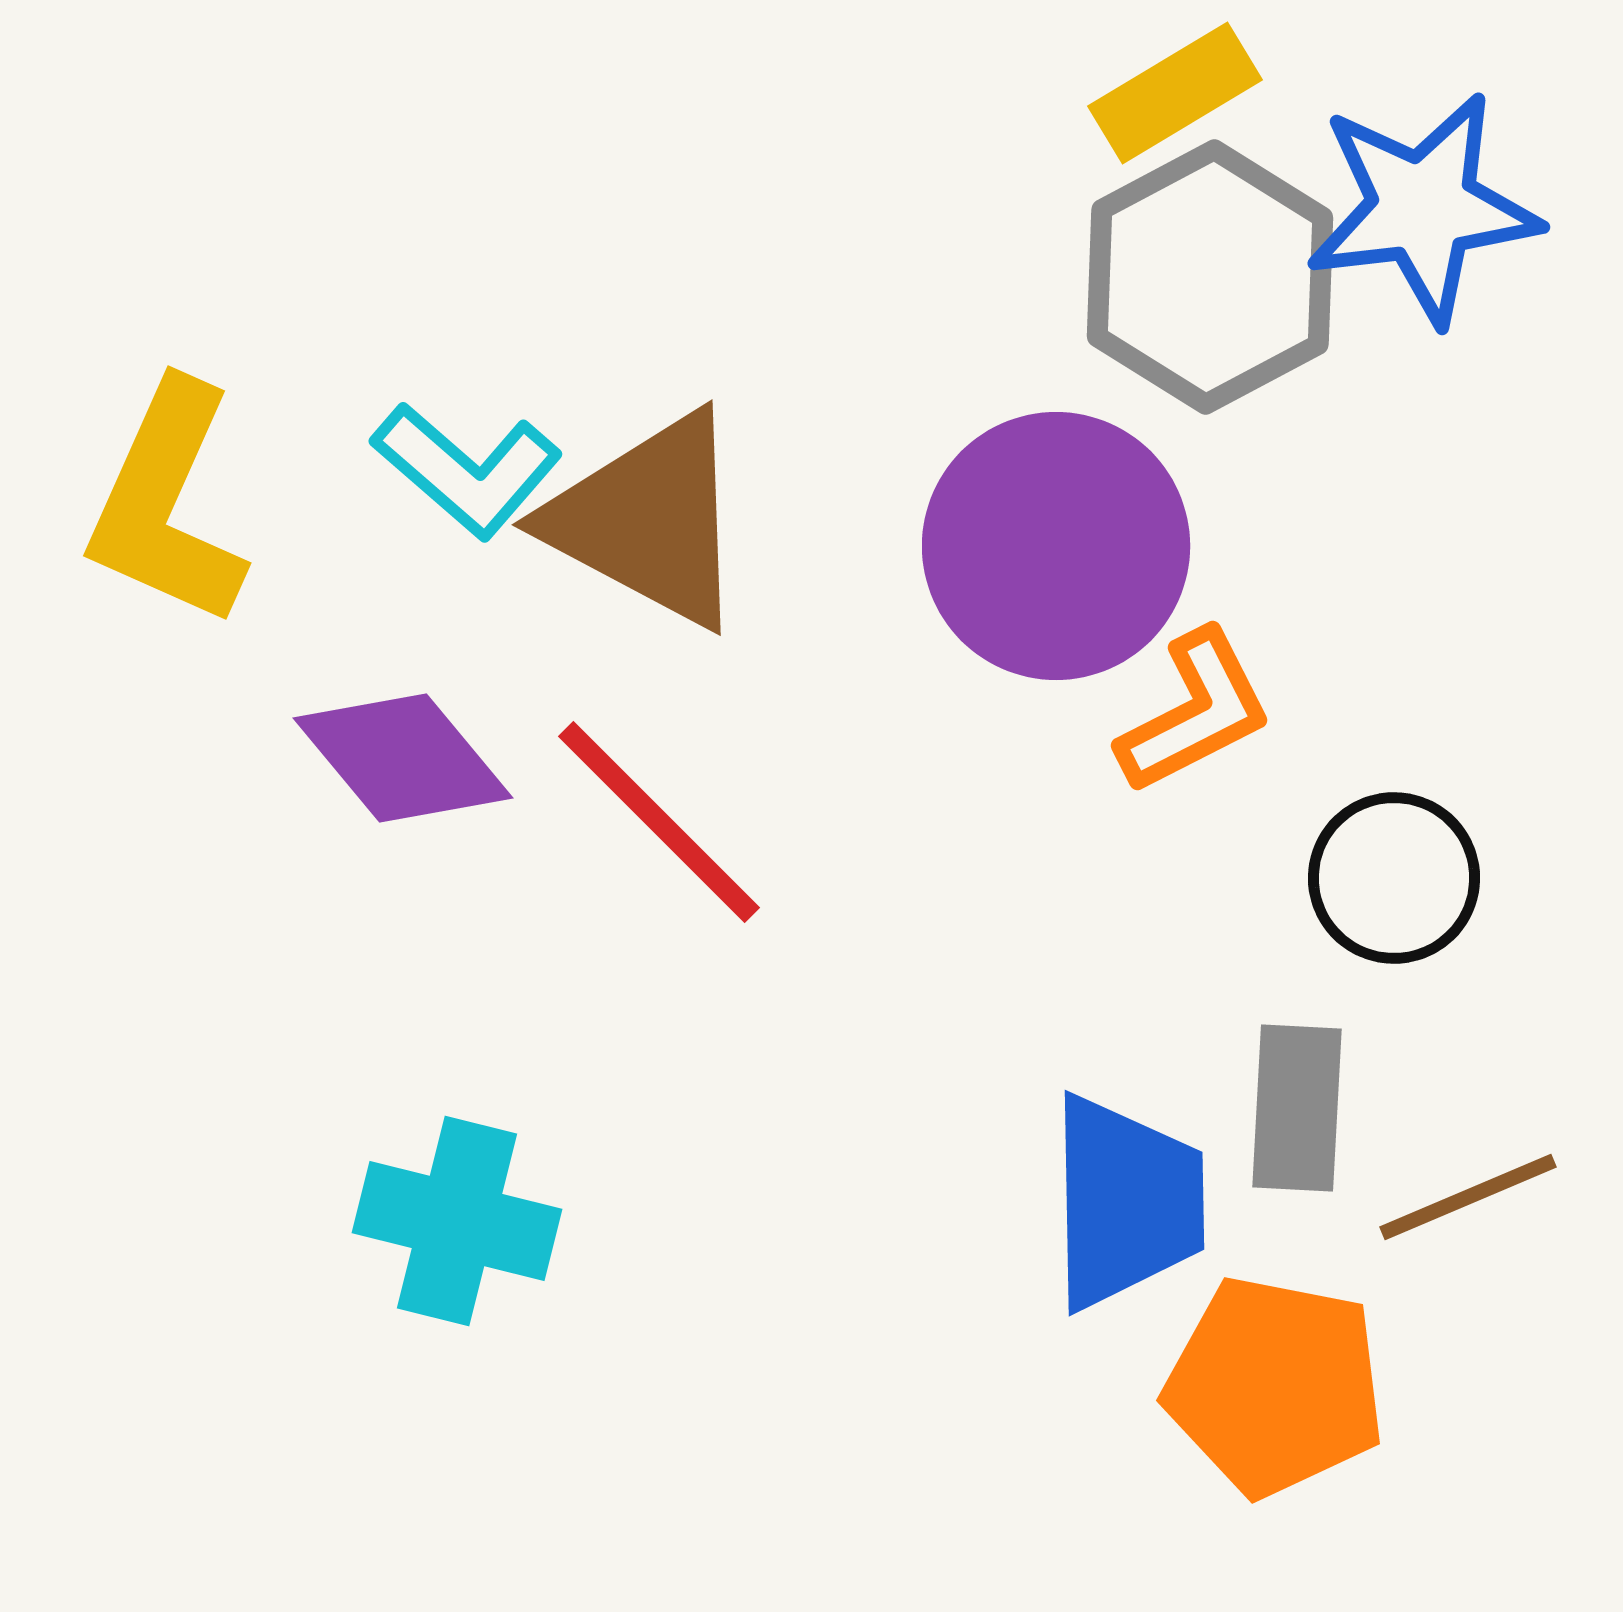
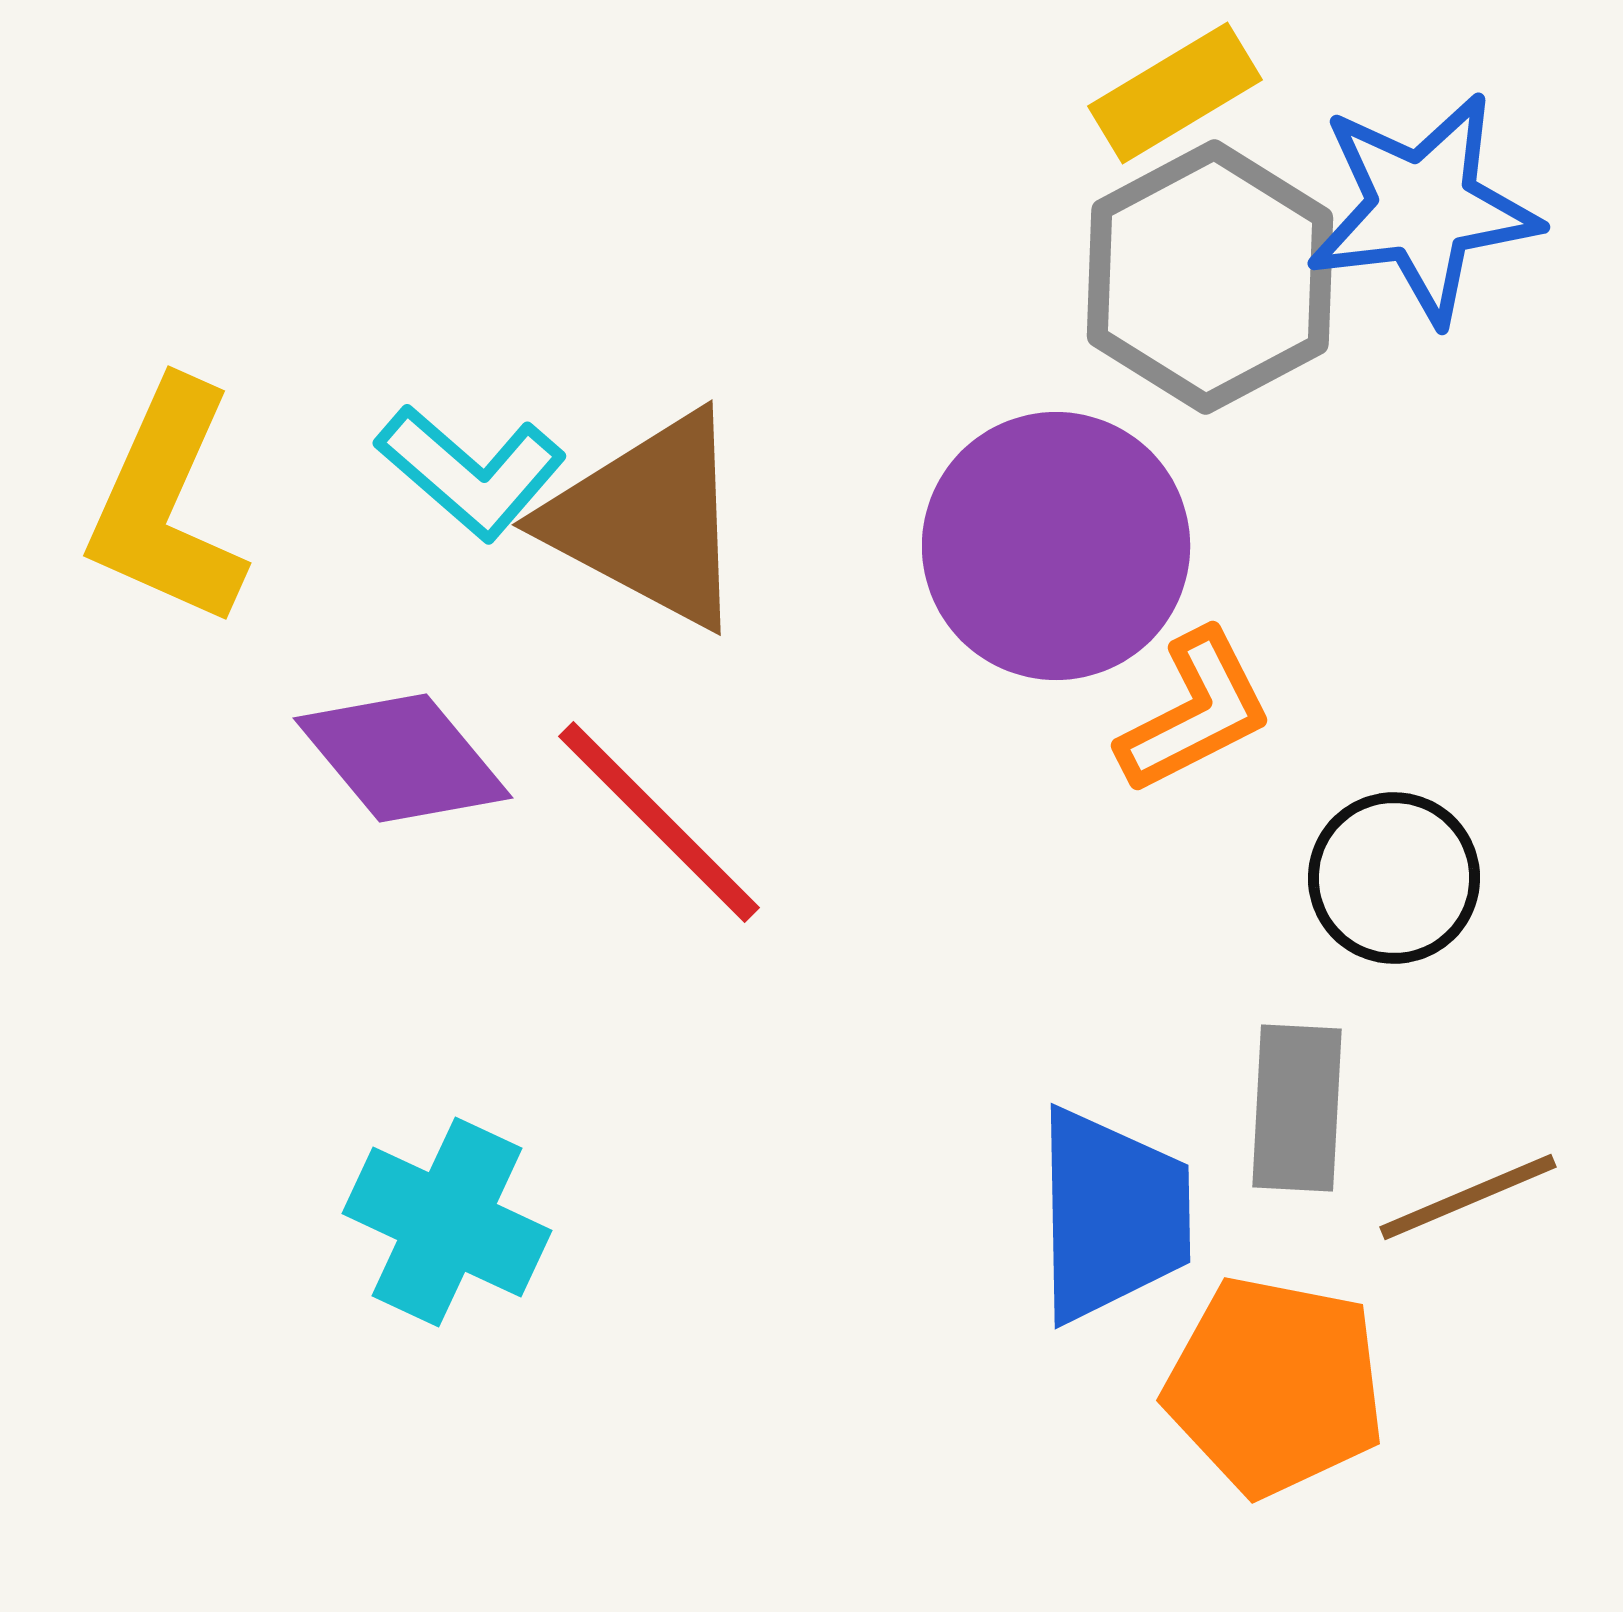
cyan L-shape: moved 4 px right, 2 px down
blue trapezoid: moved 14 px left, 13 px down
cyan cross: moved 10 px left, 1 px down; rotated 11 degrees clockwise
